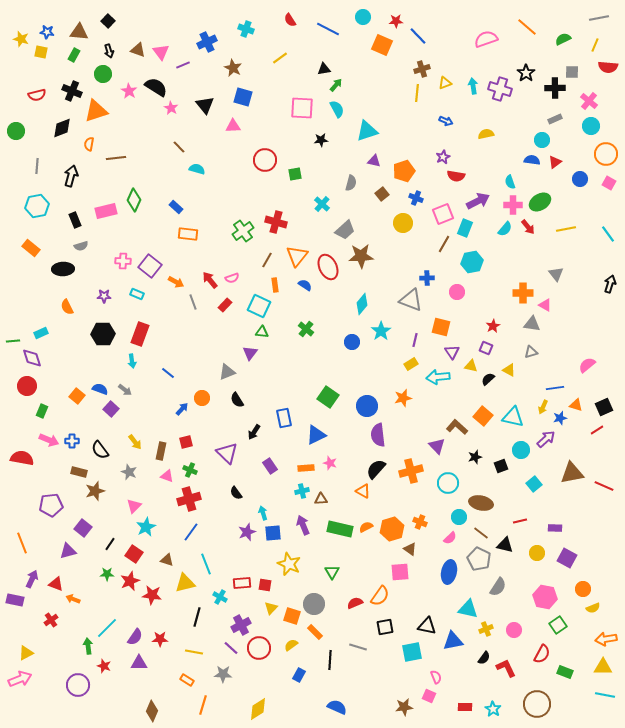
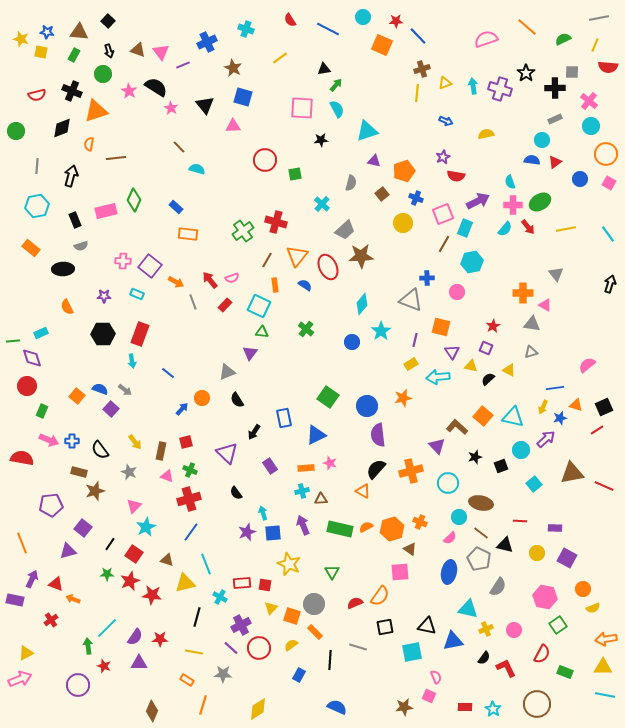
red line at (520, 521): rotated 16 degrees clockwise
